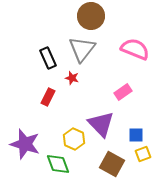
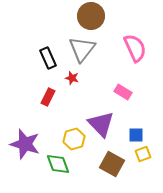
pink semicircle: moved 1 px up; rotated 44 degrees clockwise
pink rectangle: rotated 66 degrees clockwise
yellow hexagon: rotated 20 degrees clockwise
